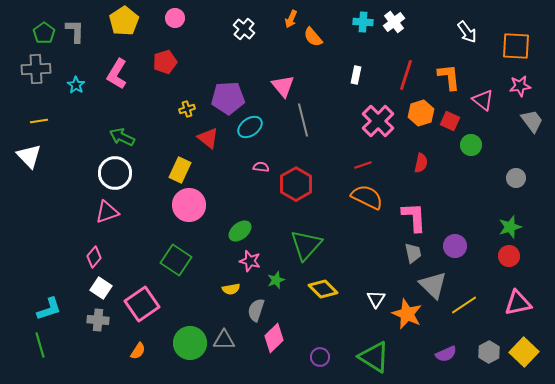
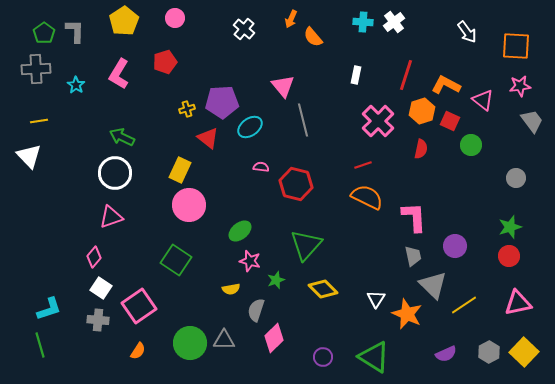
pink L-shape at (117, 74): moved 2 px right
orange L-shape at (449, 77): moved 3 px left, 8 px down; rotated 56 degrees counterclockwise
purple pentagon at (228, 98): moved 6 px left, 4 px down
orange hexagon at (421, 113): moved 1 px right, 2 px up
red semicircle at (421, 163): moved 14 px up
red hexagon at (296, 184): rotated 16 degrees counterclockwise
pink triangle at (107, 212): moved 4 px right, 5 px down
gray trapezoid at (413, 253): moved 3 px down
pink square at (142, 304): moved 3 px left, 2 px down
purple circle at (320, 357): moved 3 px right
